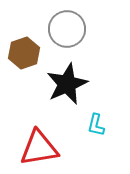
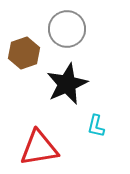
cyan L-shape: moved 1 px down
